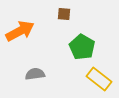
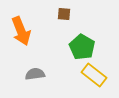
orange arrow: moved 1 px right; rotated 96 degrees clockwise
yellow rectangle: moved 5 px left, 4 px up
